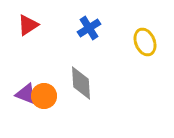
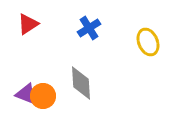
red triangle: moved 1 px up
yellow ellipse: moved 3 px right
orange circle: moved 1 px left
